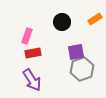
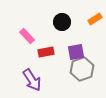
pink rectangle: rotated 63 degrees counterclockwise
red rectangle: moved 13 px right, 1 px up
